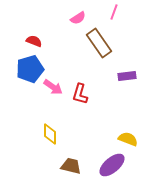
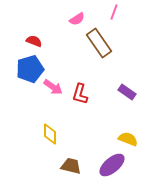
pink semicircle: moved 1 px left, 1 px down
purple rectangle: moved 16 px down; rotated 42 degrees clockwise
